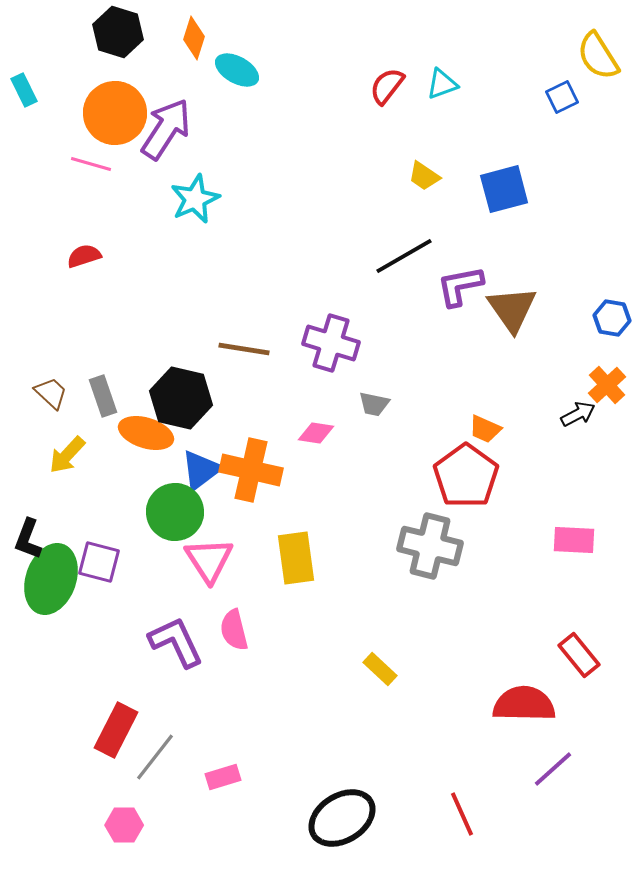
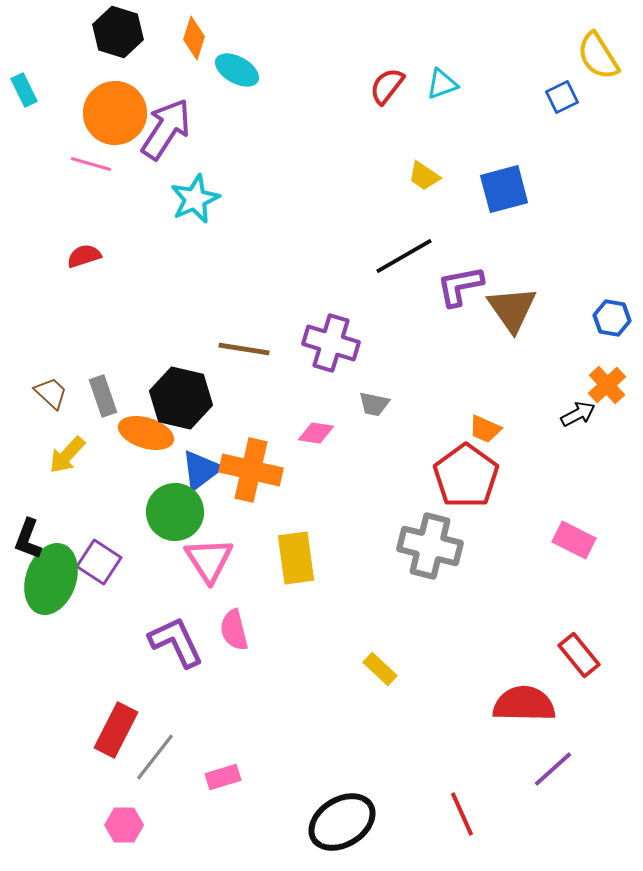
pink rectangle at (574, 540): rotated 24 degrees clockwise
purple square at (99, 562): rotated 18 degrees clockwise
black ellipse at (342, 818): moved 4 px down
